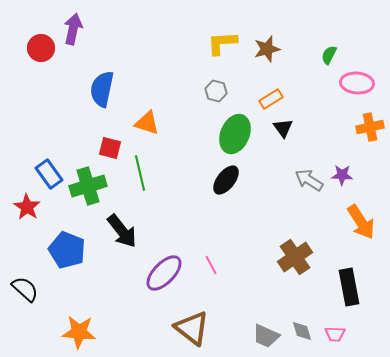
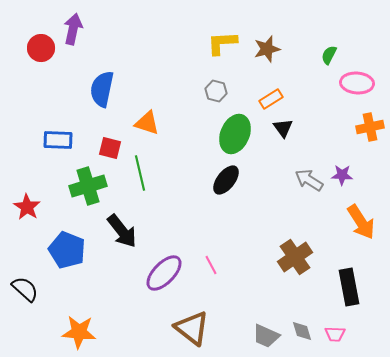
blue rectangle: moved 9 px right, 34 px up; rotated 52 degrees counterclockwise
